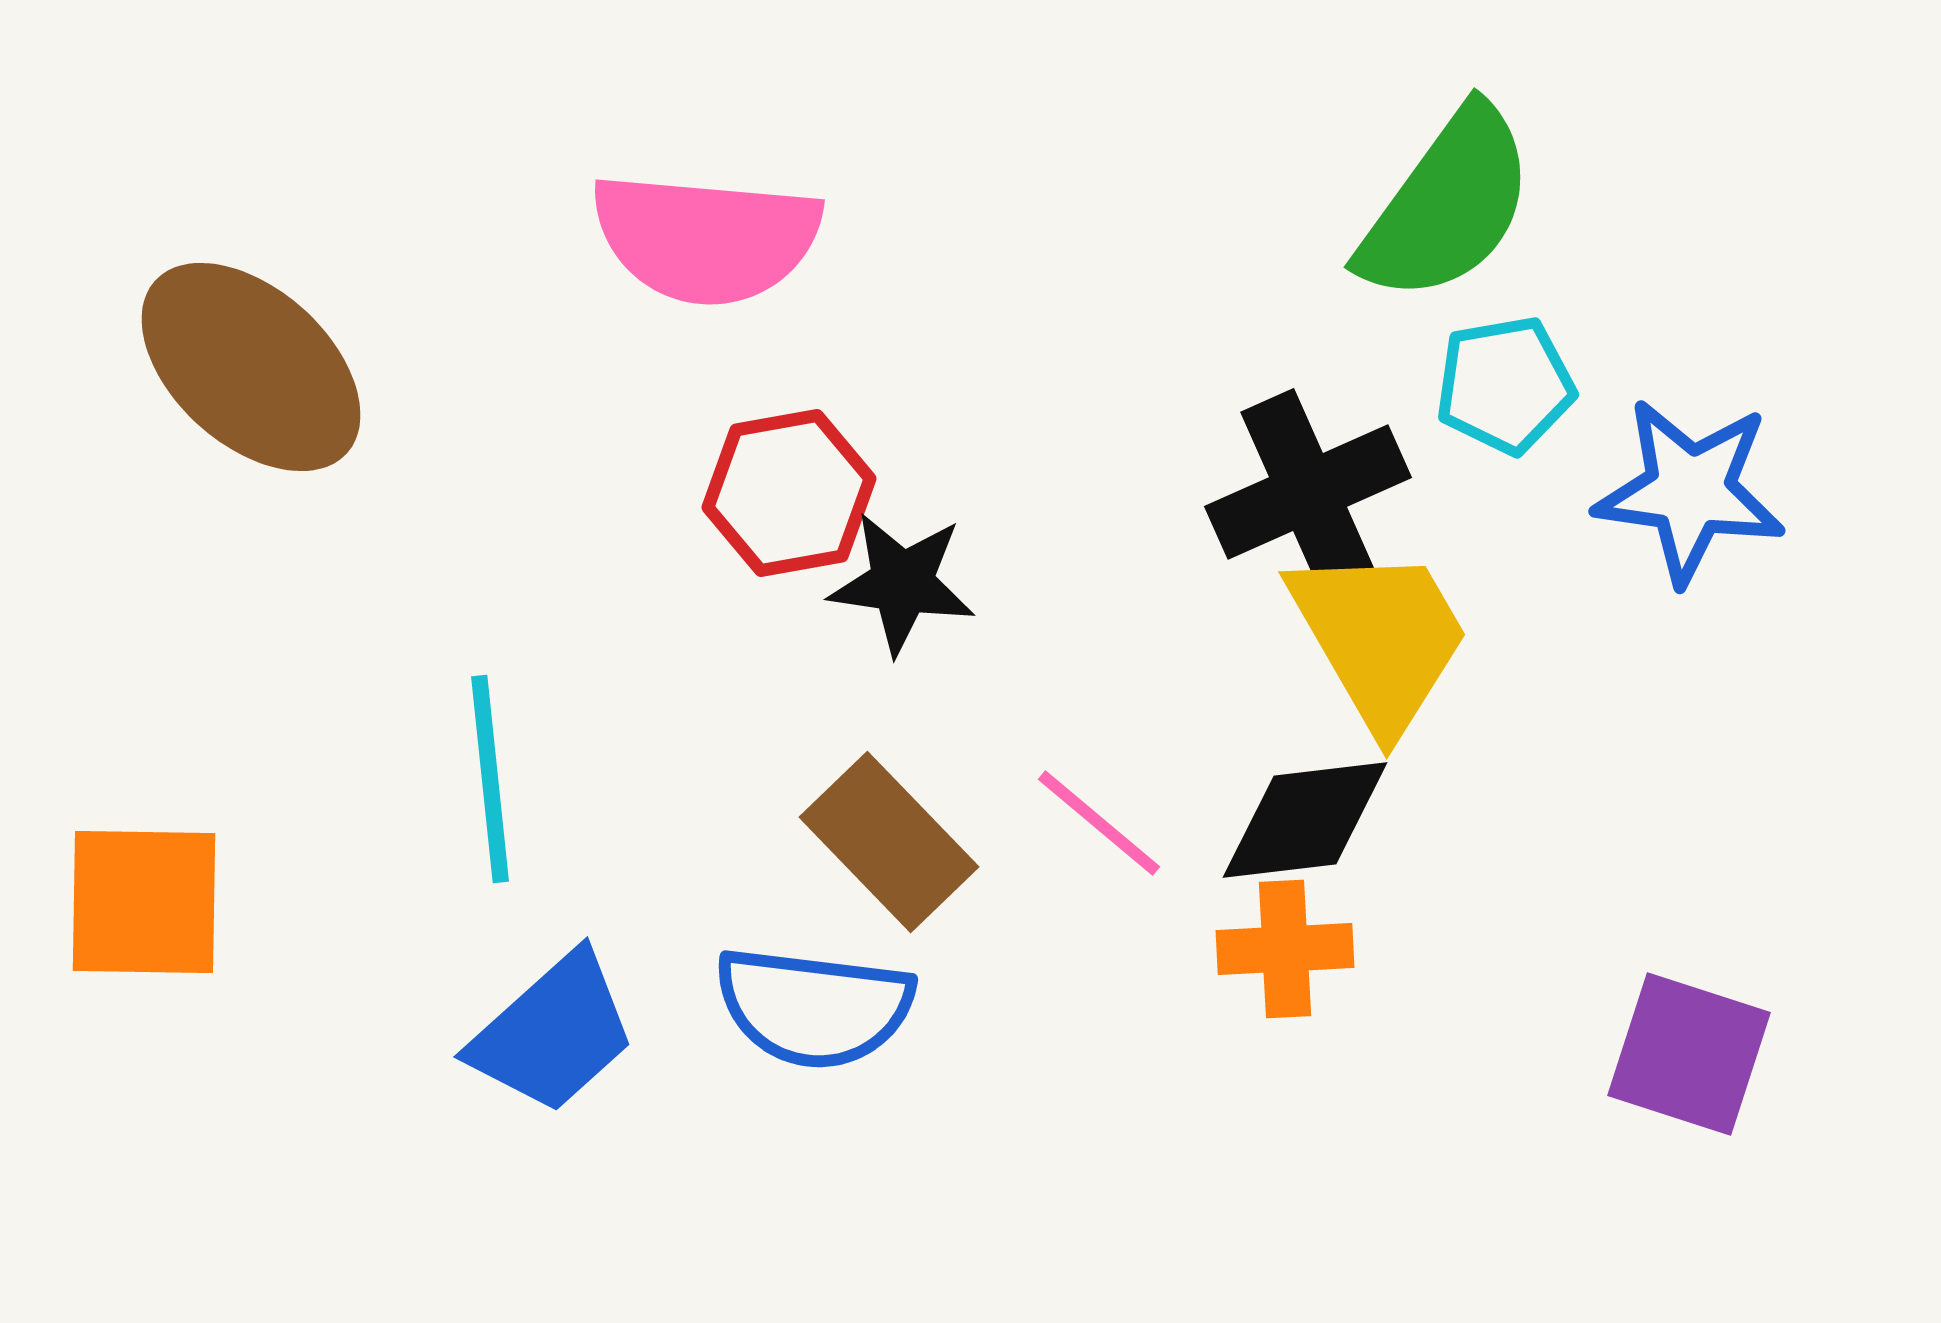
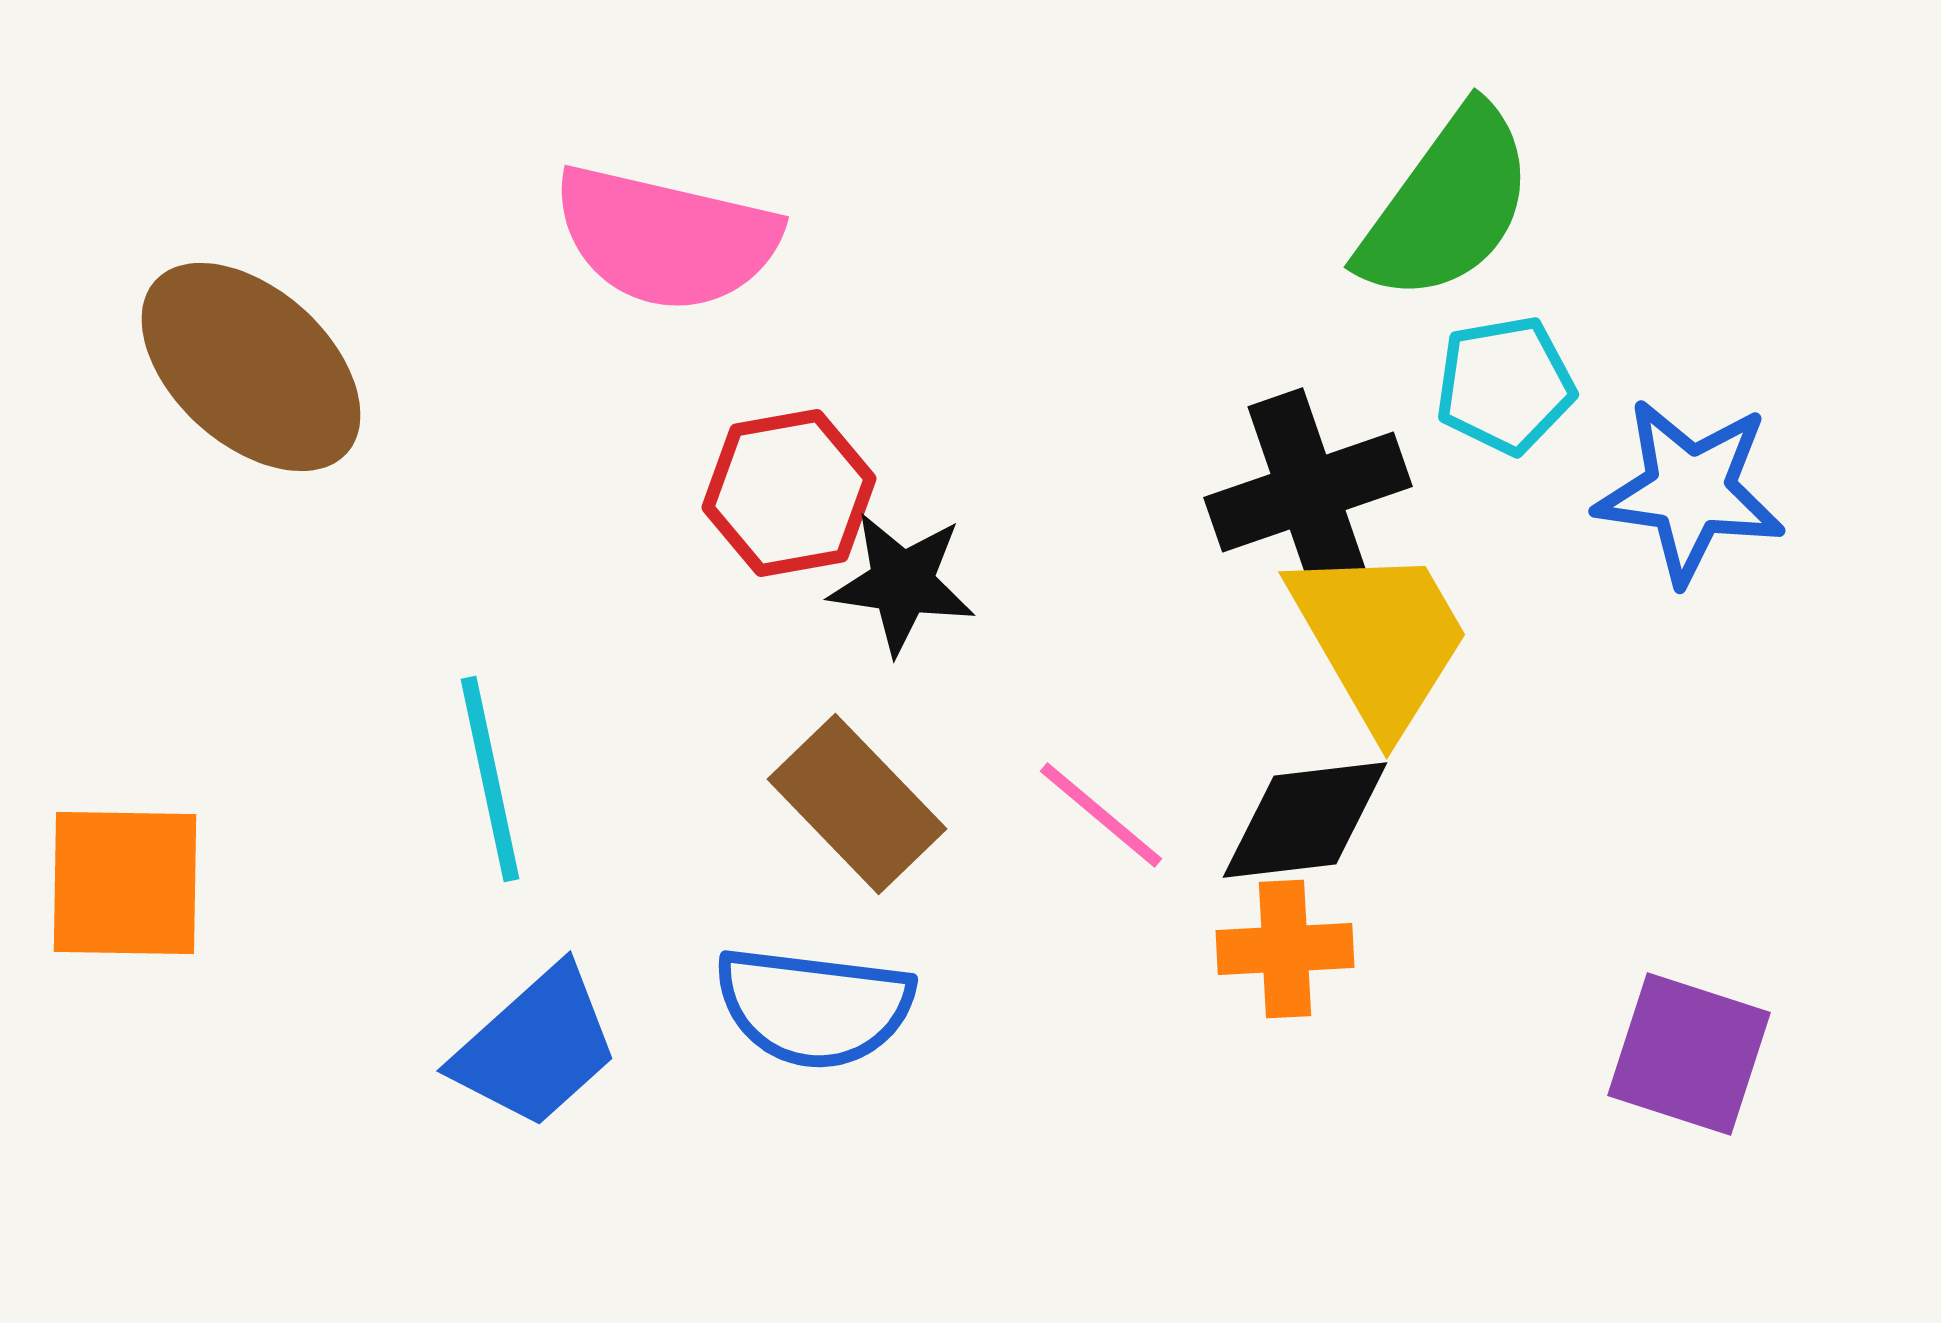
pink semicircle: moved 40 px left; rotated 8 degrees clockwise
black cross: rotated 5 degrees clockwise
cyan line: rotated 6 degrees counterclockwise
pink line: moved 2 px right, 8 px up
brown rectangle: moved 32 px left, 38 px up
orange square: moved 19 px left, 19 px up
blue trapezoid: moved 17 px left, 14 px down
